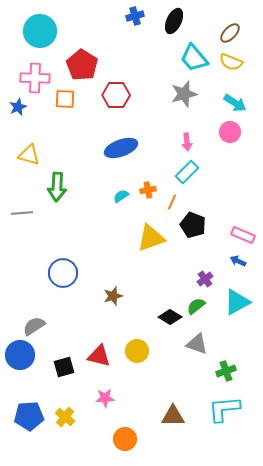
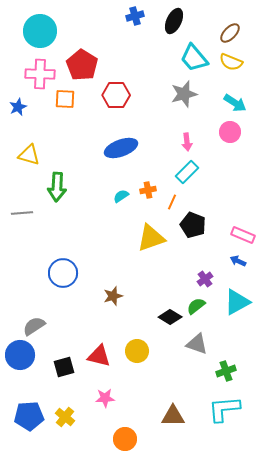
pink cross at (35, 78): moved 5 px right, 4 px up
